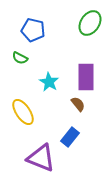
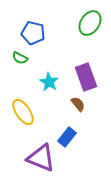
blue pentagon: moved 3 px down
purple rectangle: rotated 20 degrees counterclockwise
blue rectangle: moved 3 px left
